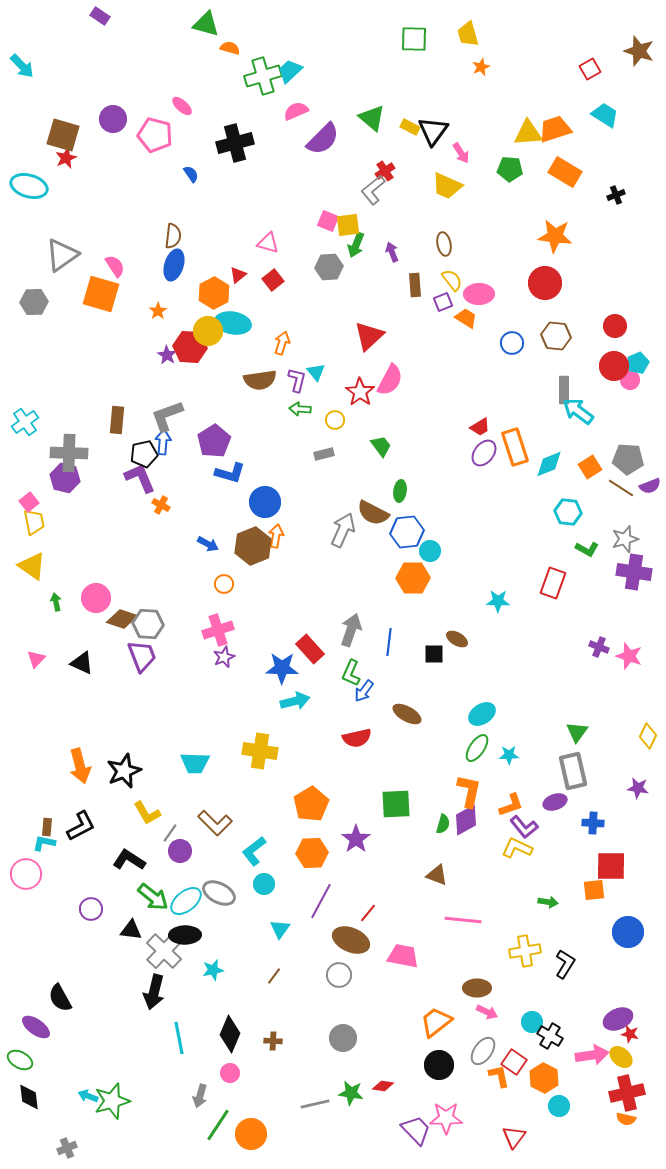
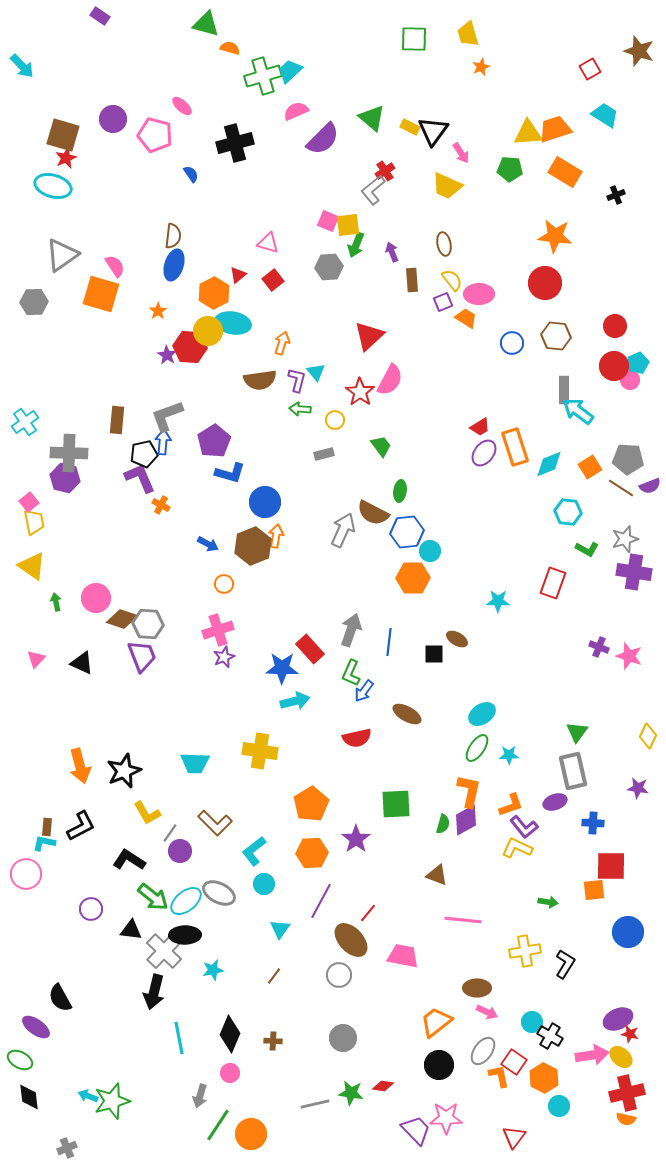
cyan ellipse at (29, 186): moved 24 px right
brown rectangle at (415, 285): moved 3 px left, 5 px up
brown ellipse at (351, 940): rotated 24 degrees clockwise
